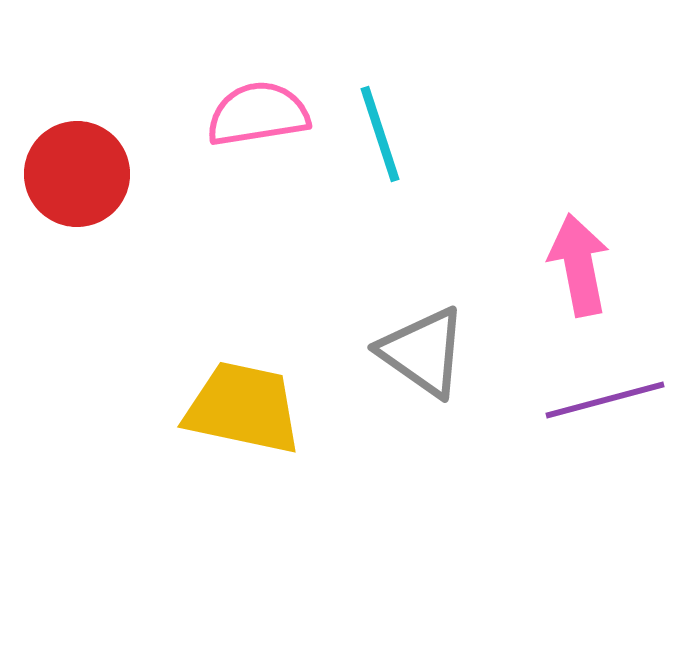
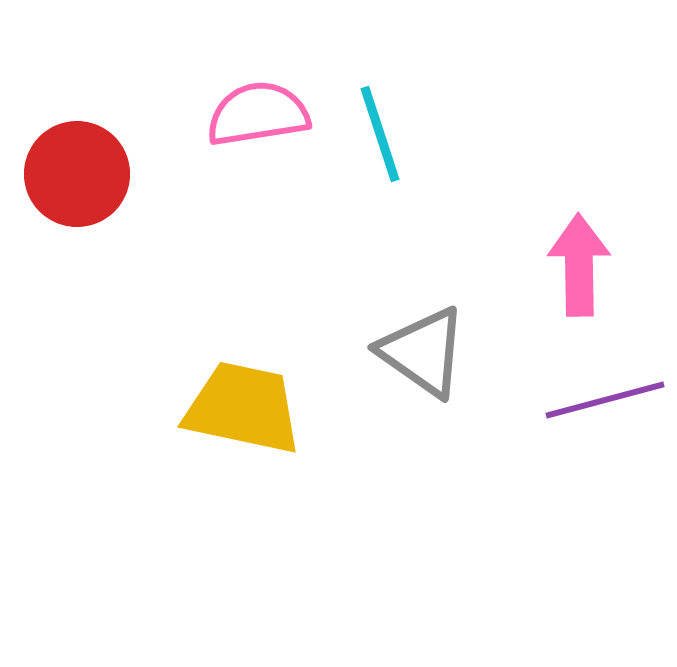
pink arrow: rotated 10 degrees clockwise
